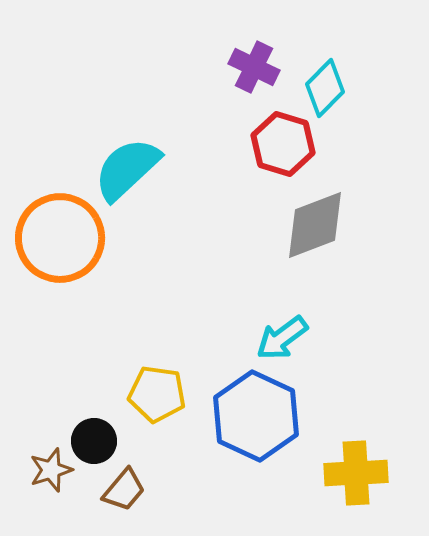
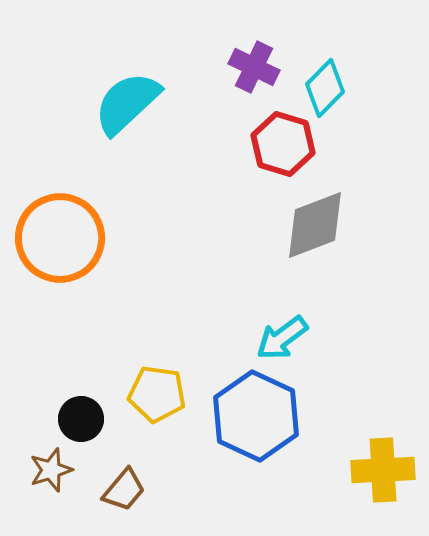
cyan semicircle: moved 66 px up
black circle: moved 13 px left, 22 px up
yellow cross: moved 27 px right, 3 px up
